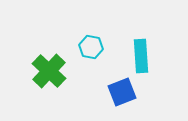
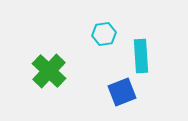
cyan hexagon: moved 13 px right, 13 px up; rotated 20 degrees counterclockwise
